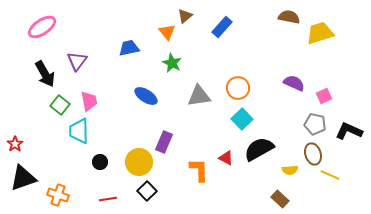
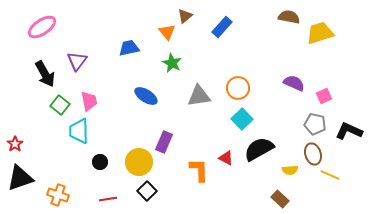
black triangle: moved 3 px left
